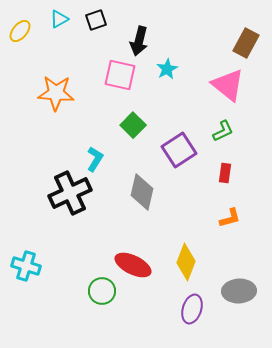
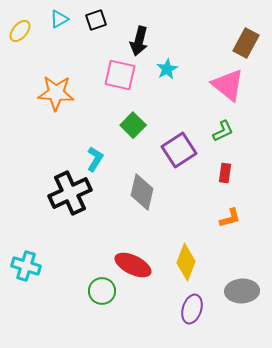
gray ellipse: moved 3 px right
